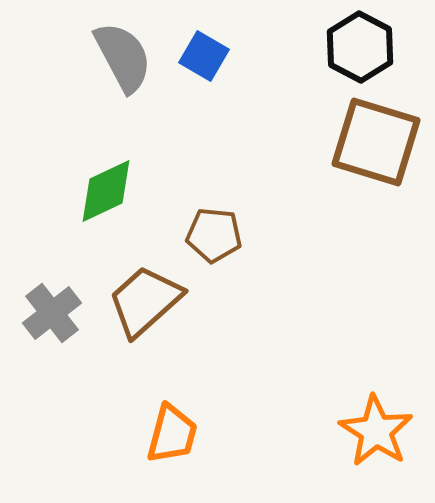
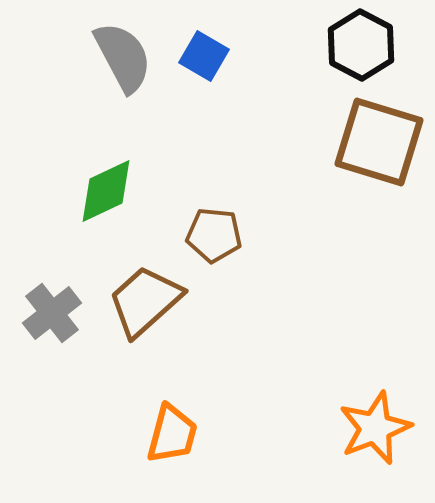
black hexagon: moved 1 px right, 2 px up
brown square: moved 3 px right
orange star: moved 1 px left, 3 px up; rotated 18 degrees clockwise
